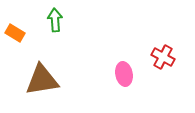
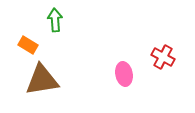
orange rectangle: moved 13 px right, 12 px down
